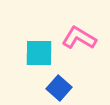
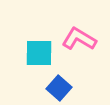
pink L-shape: moved 1 px down
